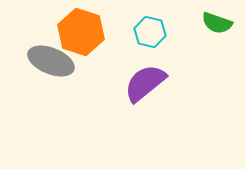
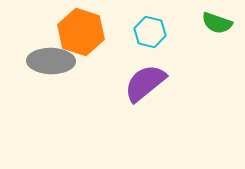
gray ellipse: rotated 21 degrees counterclockwise
